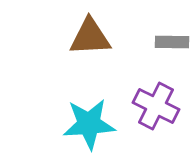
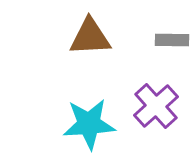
gray rectangle: moved 2 px up
purple cross: rotated 21 degrees clockwise
